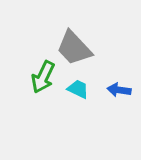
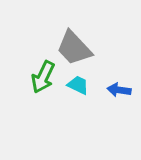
cyan trapezoid: moved 4 px up
